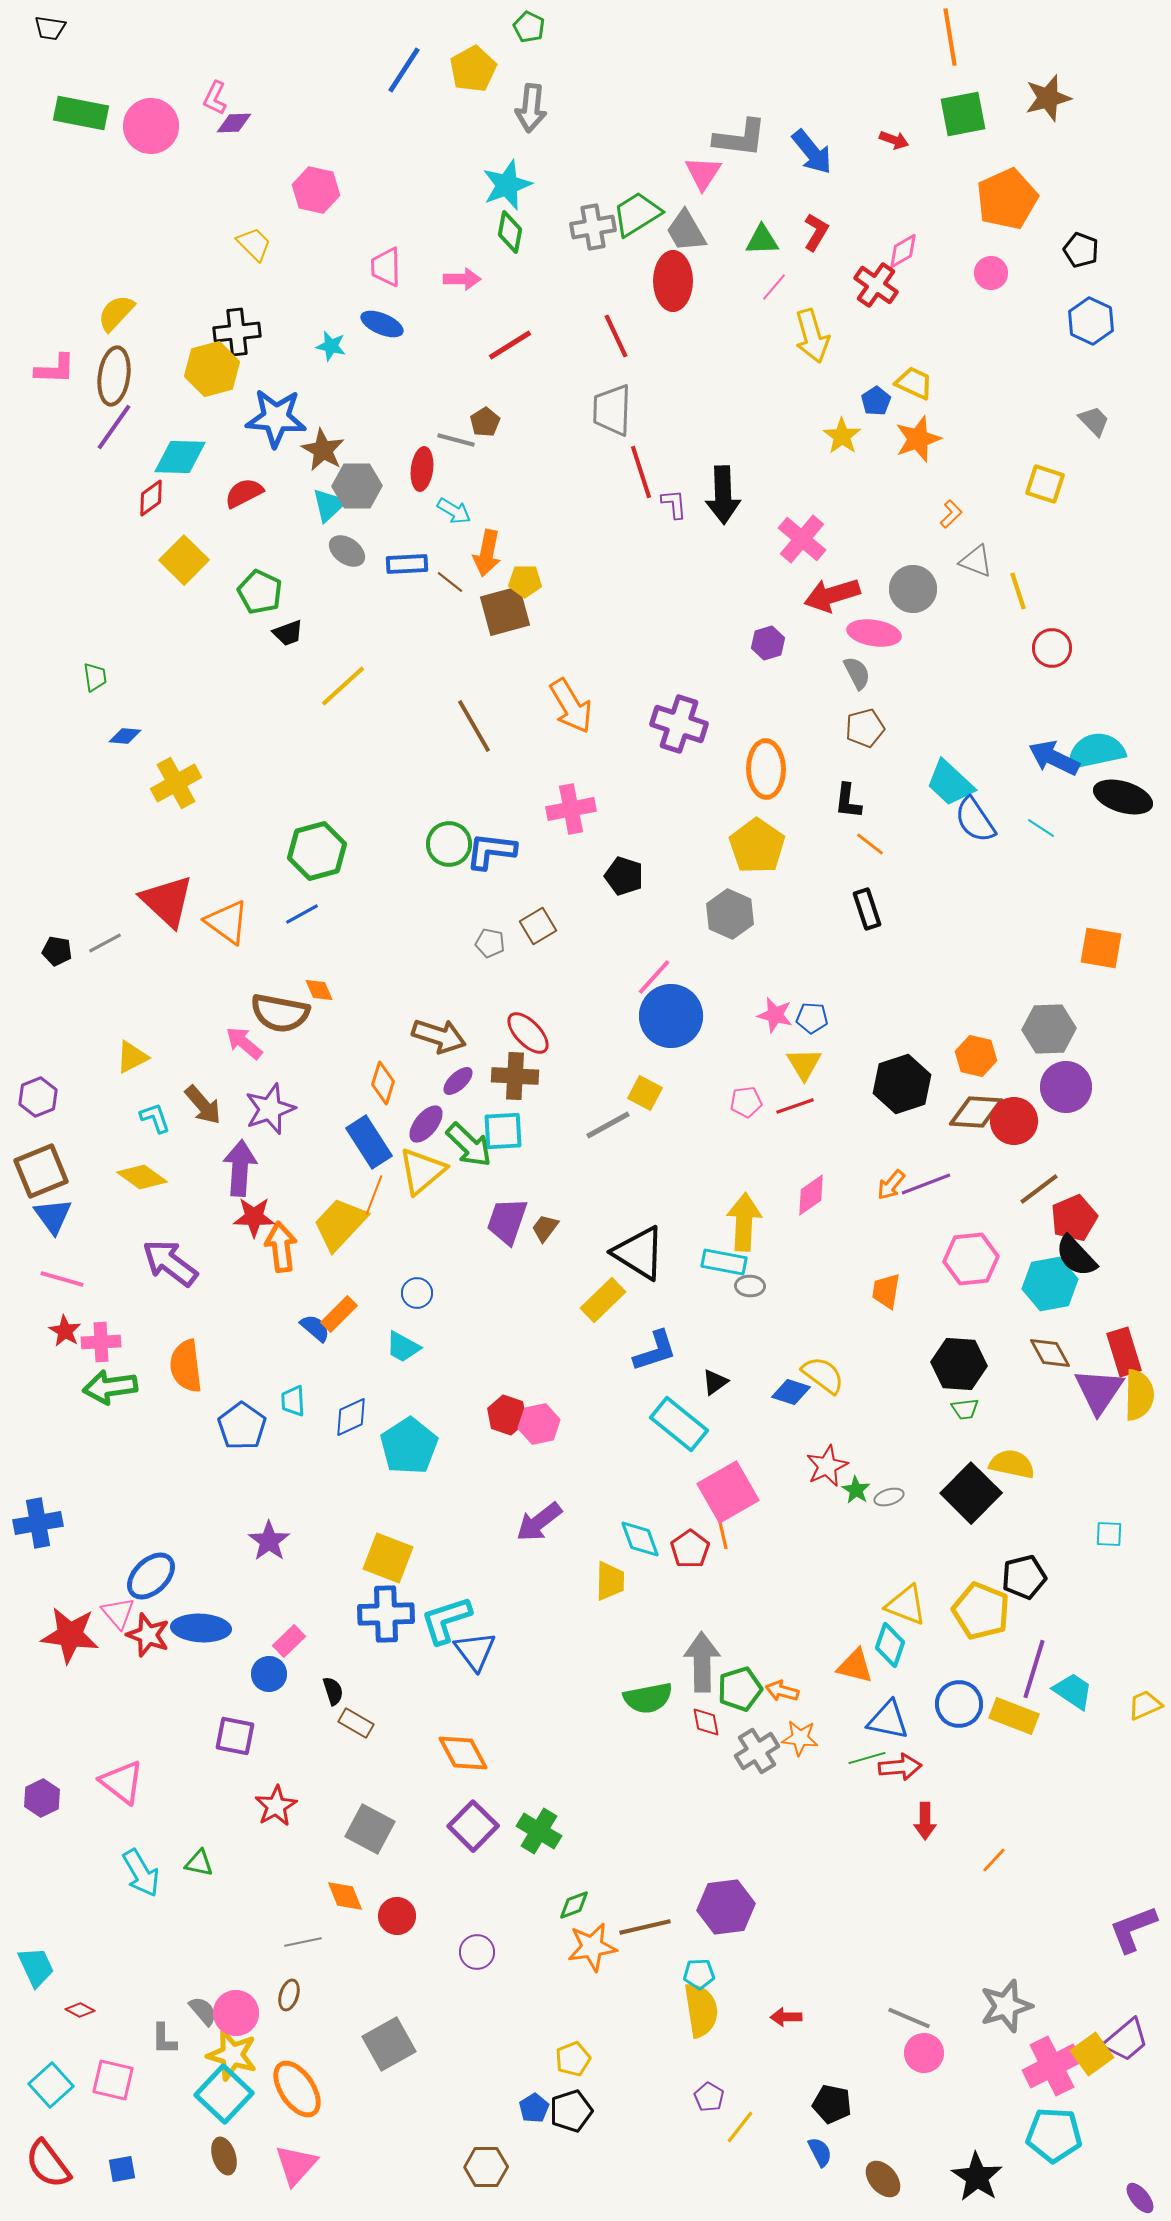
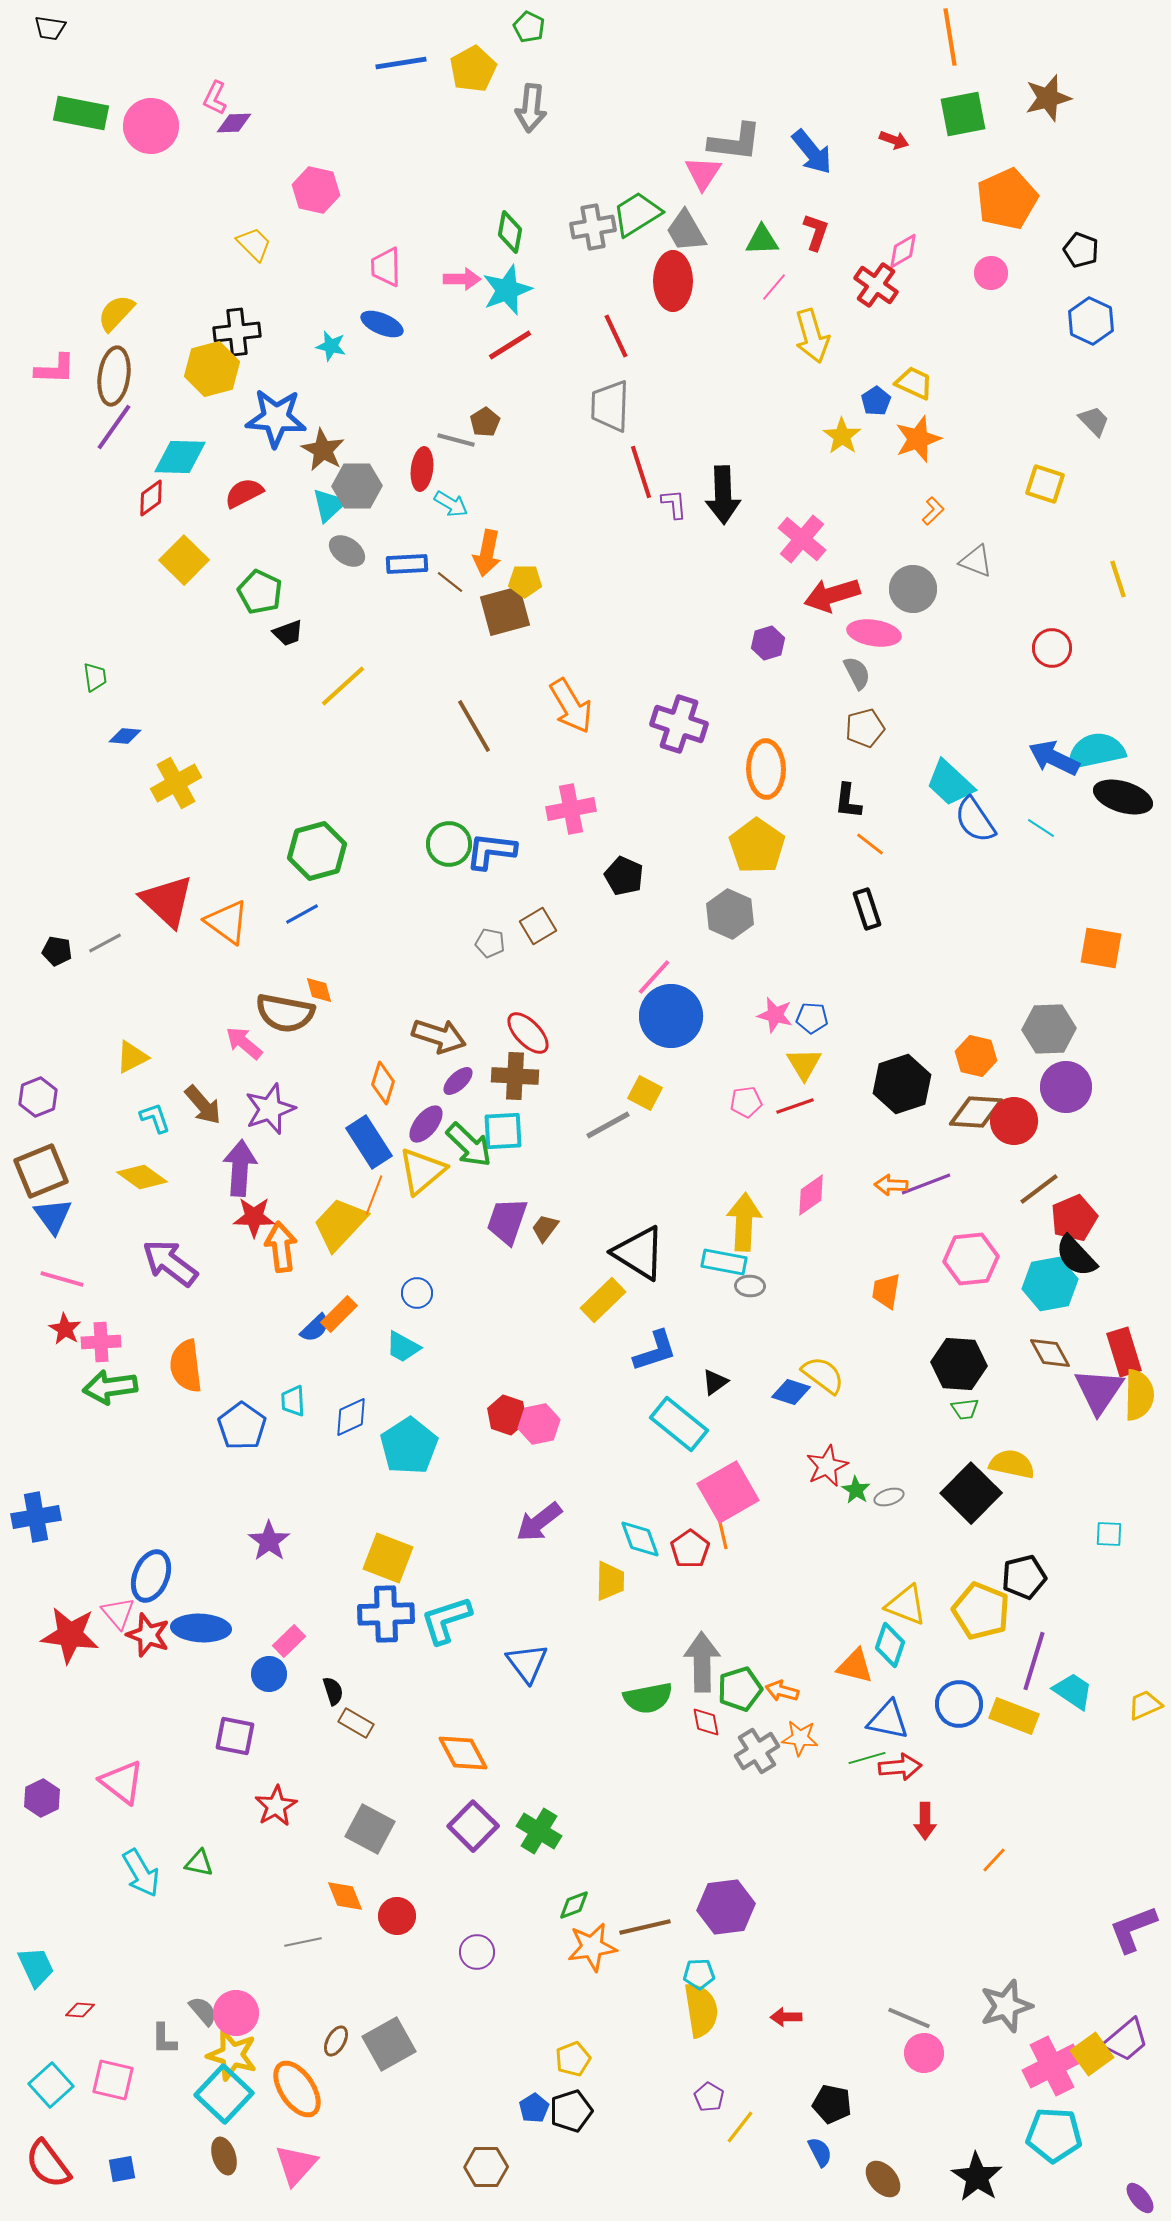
blue line at (404, 70): moved 3 px left, 7 px up; rotated 48 degrees clockwise
gray L-shape at (740, 138): moved 5 px left, 4 px down
cyan star at (507, 185): moved 105 px down
red L-shape at (816, 232): rotated 12 degrees counterclockwise
gray trapezoid at (612, 410): moved 2 px left, 4 px up
cyan arrow at (454, 511): moved 3 px left, 7 px up
orange L-shape at (951, 514): moved 18 px left, 3 px up
yellow line at (1018, 591): moved 100 px right, 12 px up
black pentagon at (624, 876): rotated 6 degrees clockwise
orange diamond at (319, 990): rotated 8 degrees clockwise
brown semicircle at (280, 1013): moved 5 px right
orange arrow at (891, 1185): rotated 52 degrees clockwise
blue semicircle at (315, 1328): rotated 96 degrees clockwise
red star at (65, 1331): moved 2 px up
blue cross at (38, 1523): moved 2 px left, 6 px up
blue ellipse at (151, 1576): rotated 24 degrees counterclockwise
blue triangle at (475, 1651): moved 52 px right, 12 px down
purple line at (1034, 1669): moved 8 px up
brown ellipse at (289, 1995): moved 47 px right, 46 px down; rotated 12 degrees clockwise
red diamond at (80, 2010): rotated 24 degrees counterclockwise
